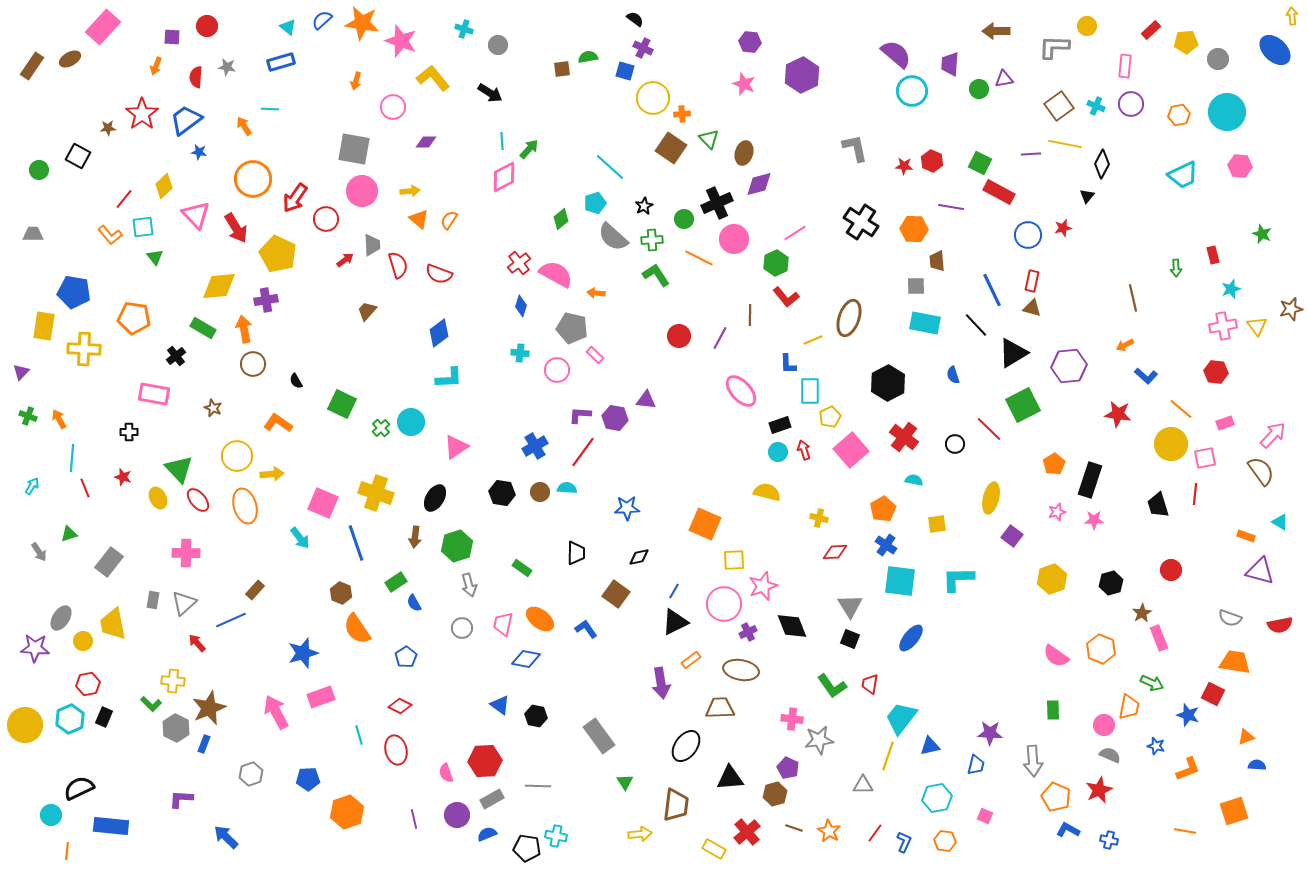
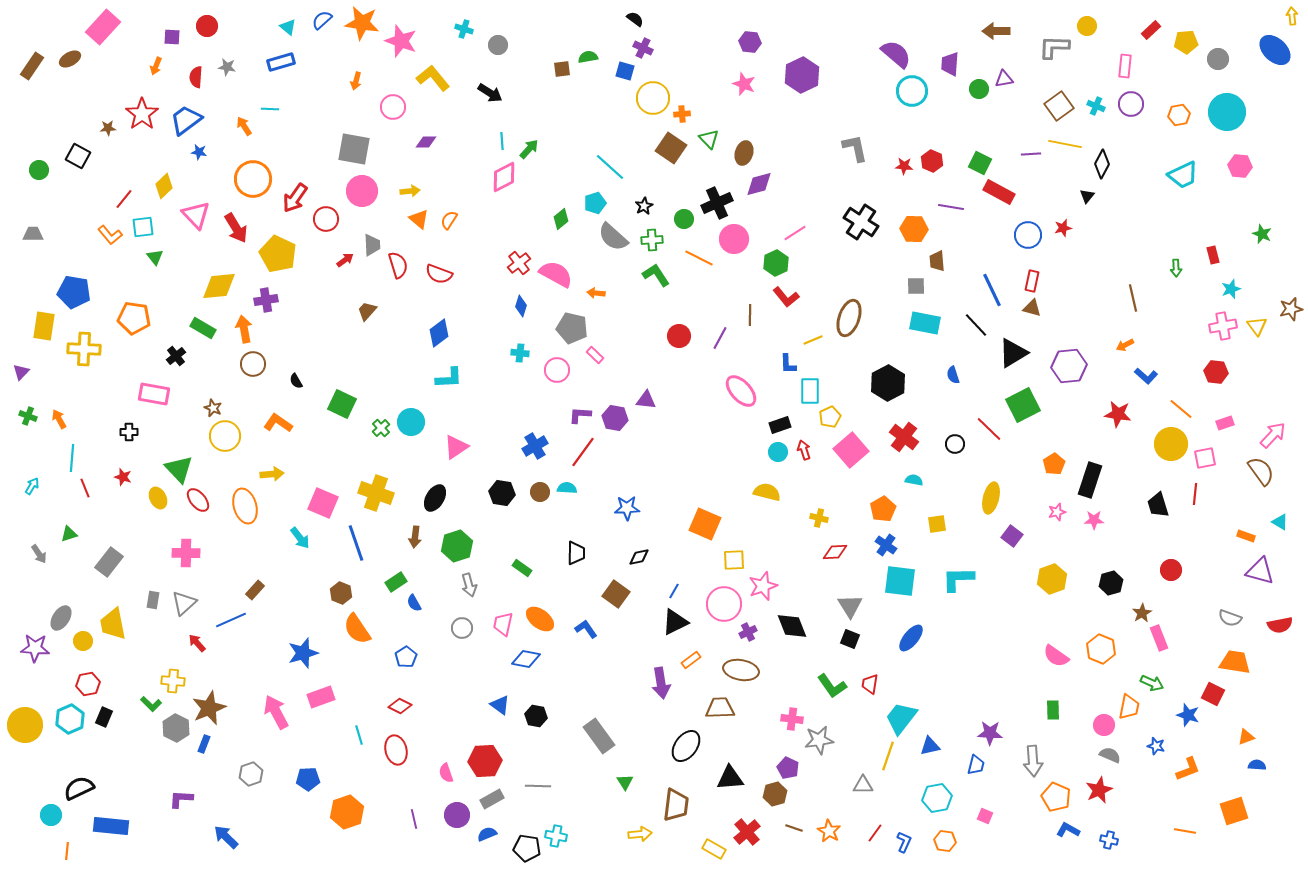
yellow circle at (237, 456): moved 12 px left, 20 px up
gray arrow at (39, 552): moved 2 px down
